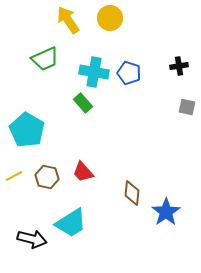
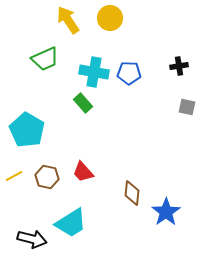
blue pentagon: rotated 15 degrees counterclockwise
